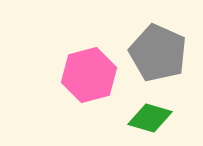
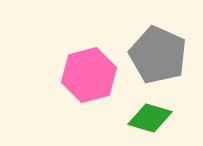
gray pentagon: moved 2 px down
